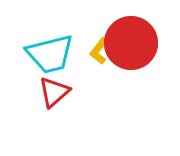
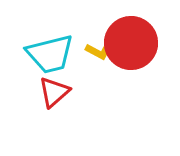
yellow L-shape: rotated 100 degrees counterclockwise
